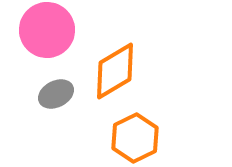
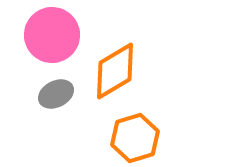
pink circle: moved 5 px right, 5 px down
orange hexagon: rotated 9 degrees clockwise
